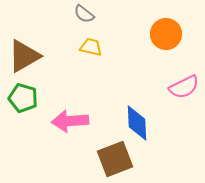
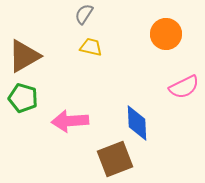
gray semicircle: rotated 85 degrees clockwise
